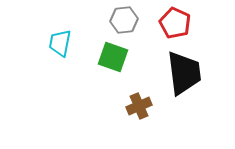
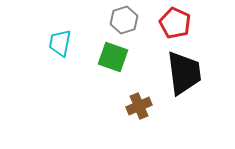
gray hexagon: rotated 12 degrees counterclockwise
